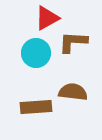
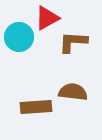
cyan circle: moved 17 px left, 16 px up
